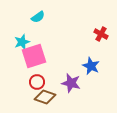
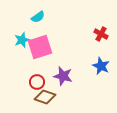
cyan star: moved 2 px up
pink square: moved 6 px right, 9 px up
blue star: moved 10 px right
purple star: moved 8 px left, 7 px up
